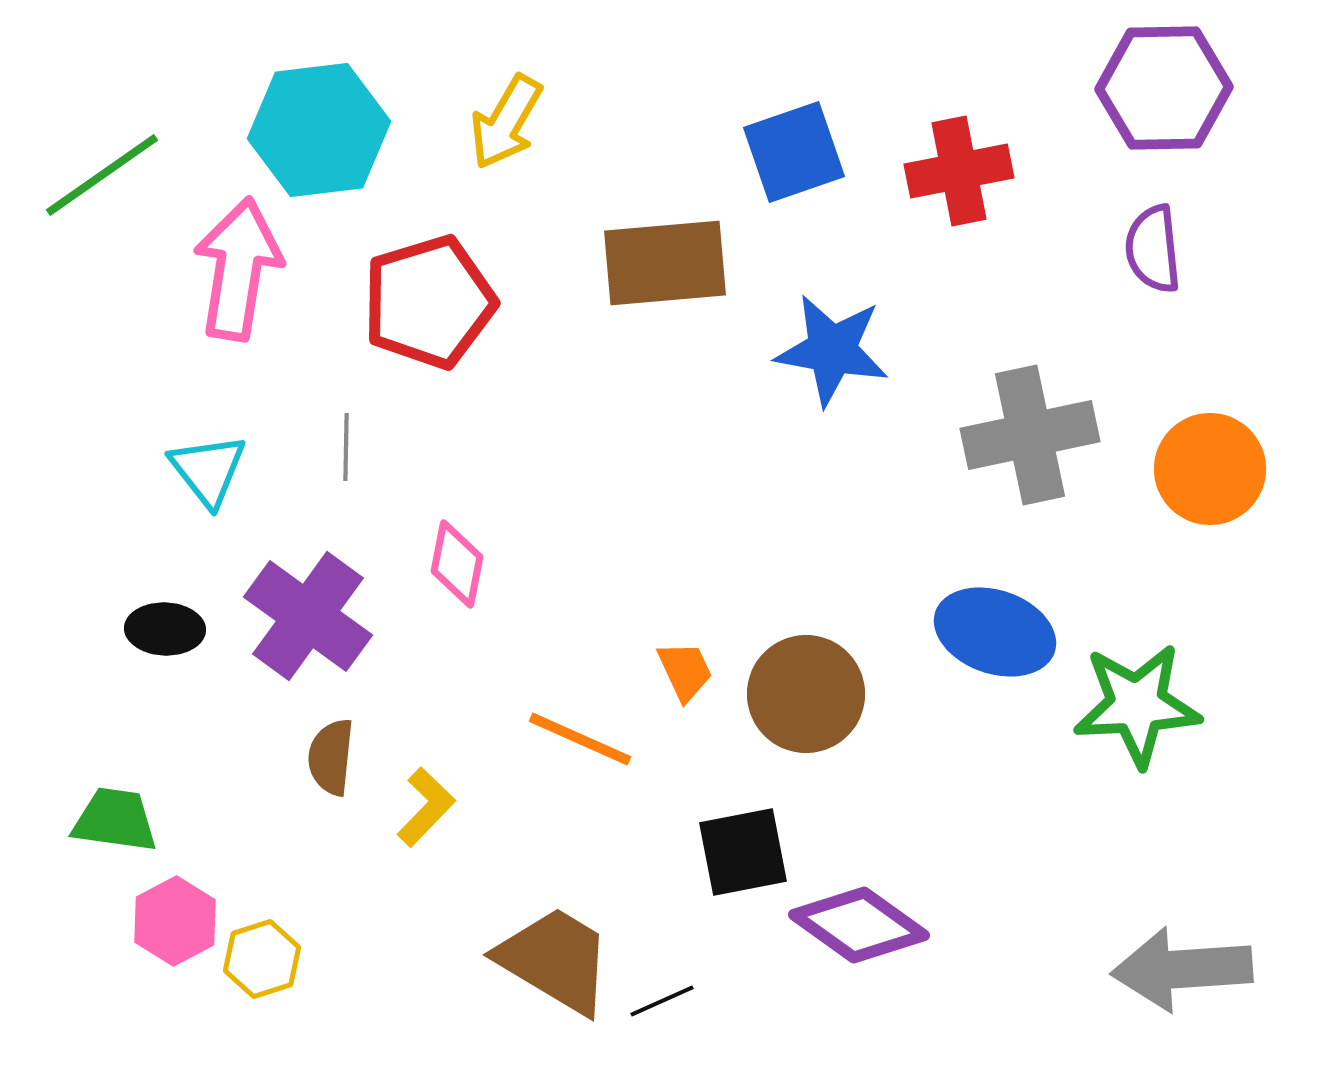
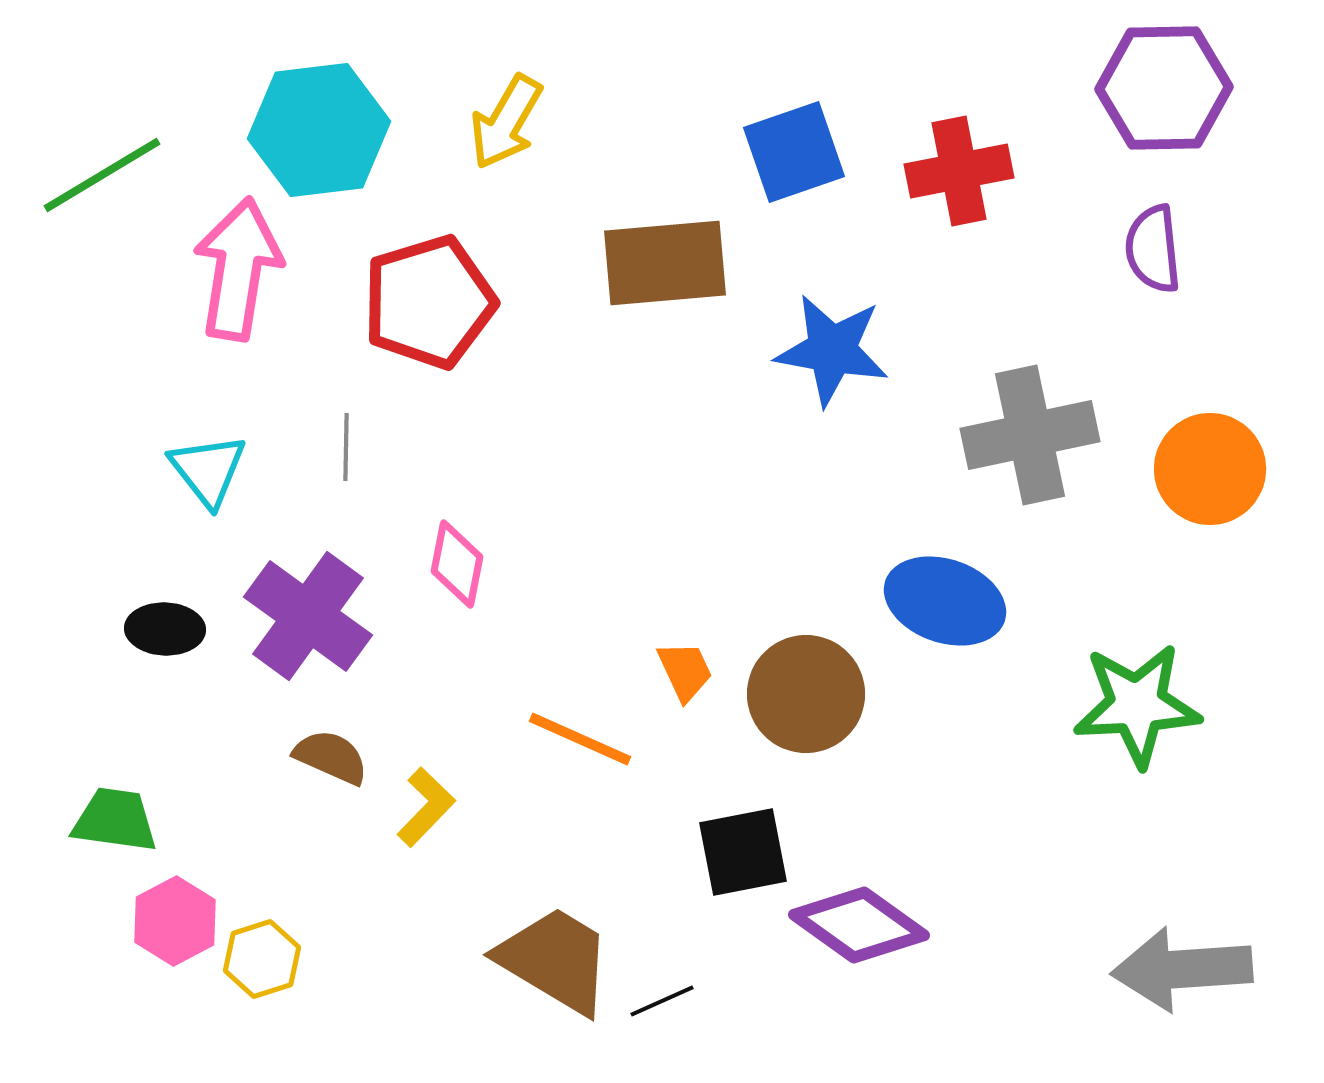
green line: rotated 4 degrees clockwise
blue ellipse: moved 50 px left, 31 px up
brown semicircle: rotated 108 degrees clockwise
